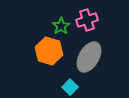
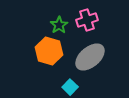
green star: moved 2 px left, 1 px up
gray ellipse: moved 1 px right; rotated 20 degrees clockwise
